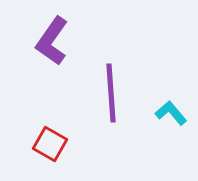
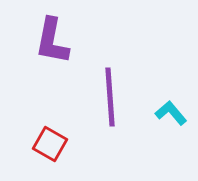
purple L-shape: rotated 24 degrees counterclockwise
purple line: moved 1 px left, 4 px down
